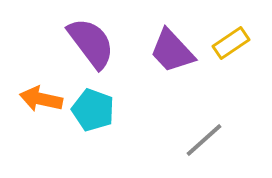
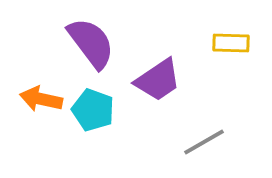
yellow rectangle: rotated 36 degrees clockwise
purple trapezoid: moved 14 px left, 29 px down; rotated 81 degrees counterclockwise
gray line: moved 2 px down; rotated 12 degrees clockwise
